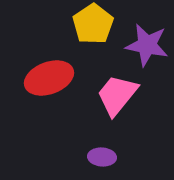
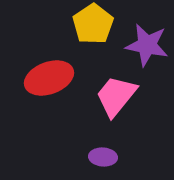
pink trapezoid: moved 1 px left, 1 px down
purple ellipse: moved 1 px right
